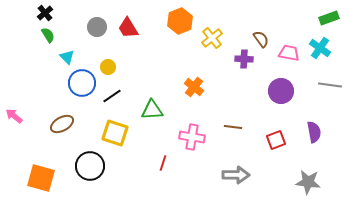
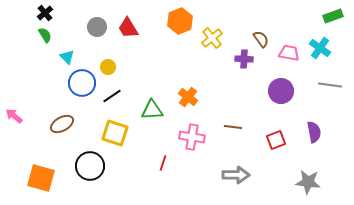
green rectangle: moved 4 px right, 2 px up
green semicircle: moved 3 px left
orange cross: moved 6 px left, 10 px down
